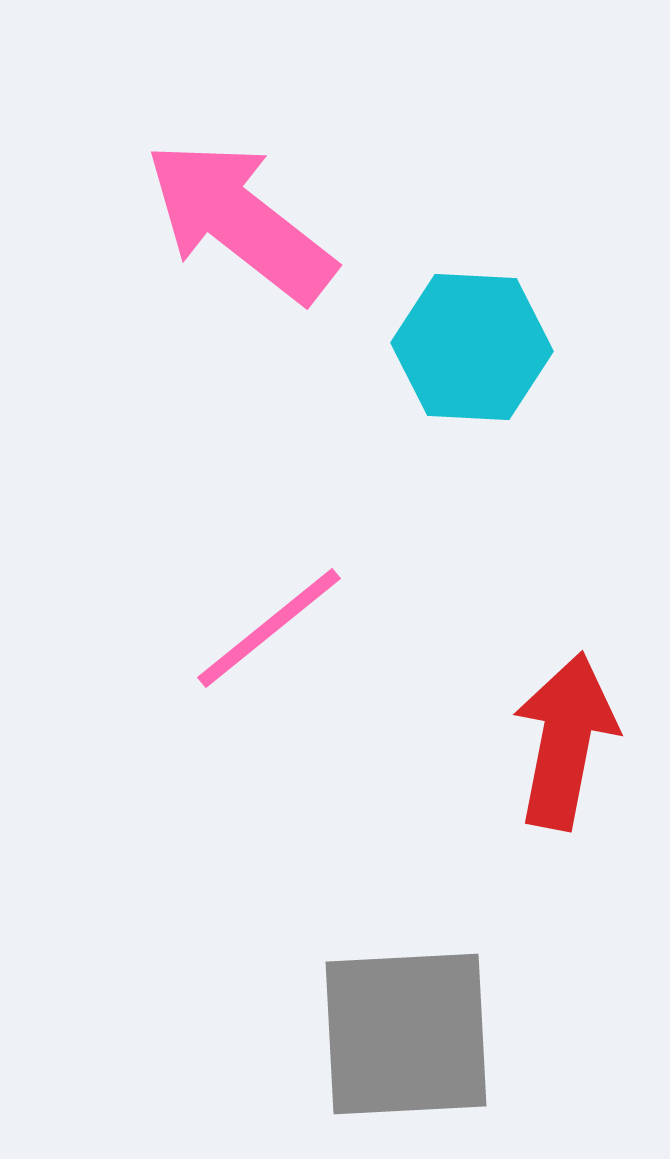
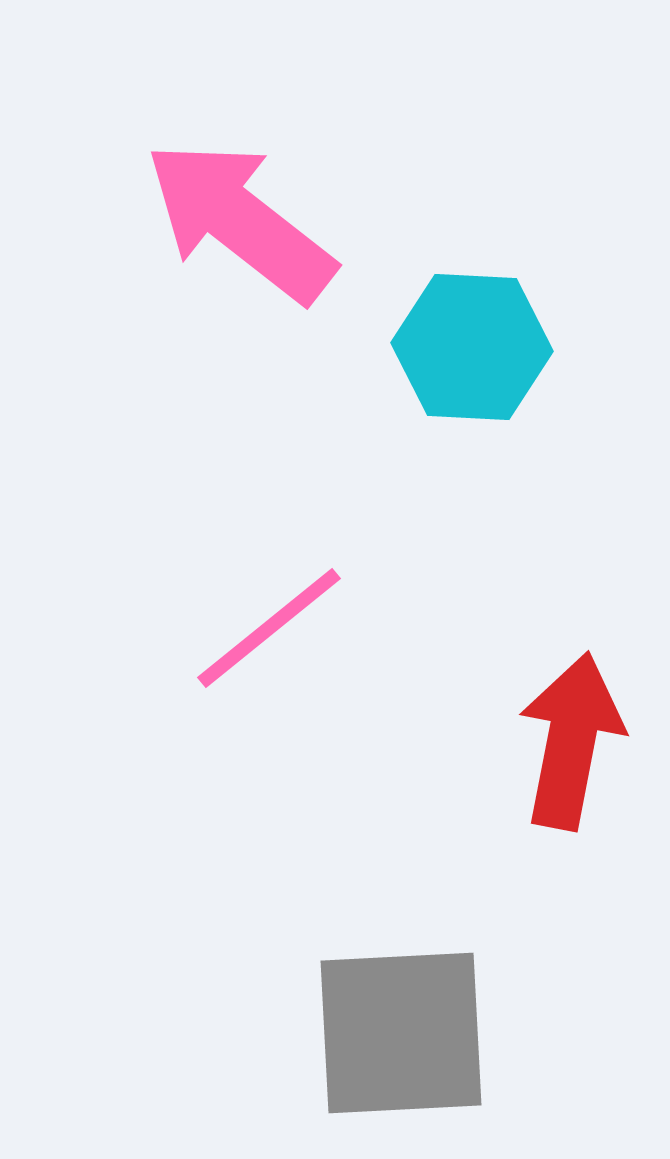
red arrow: moved 6 px right
gray square: moved 5 px left, 1 px up
